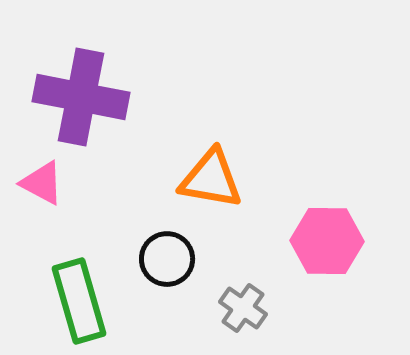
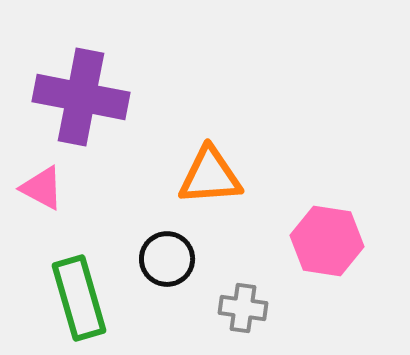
orange triangle: moved 1 px left, 3 px up; rotated 14 degrees counterclockwise
pink triangle: moved 5 px down
pink hexagon: rotated 8 degrees clockwise
green rectangle: moved 3 px up
gray cross: rotated 27 degrees counterclockwise
